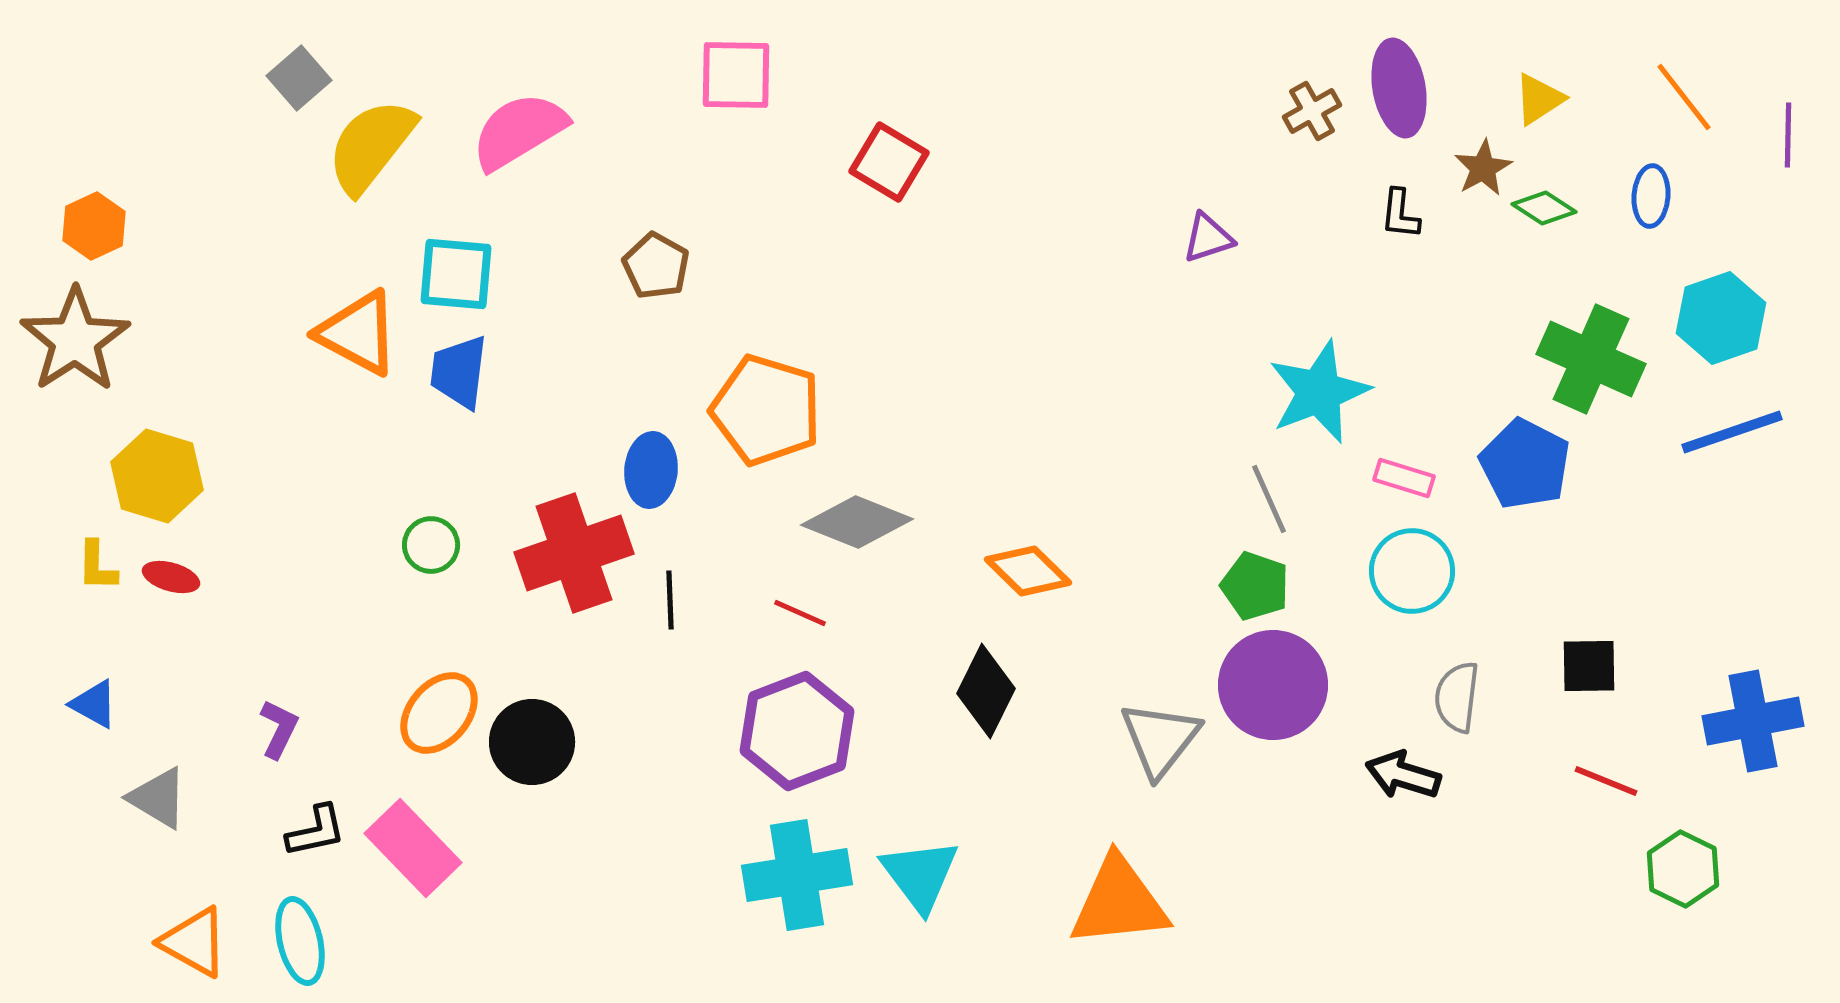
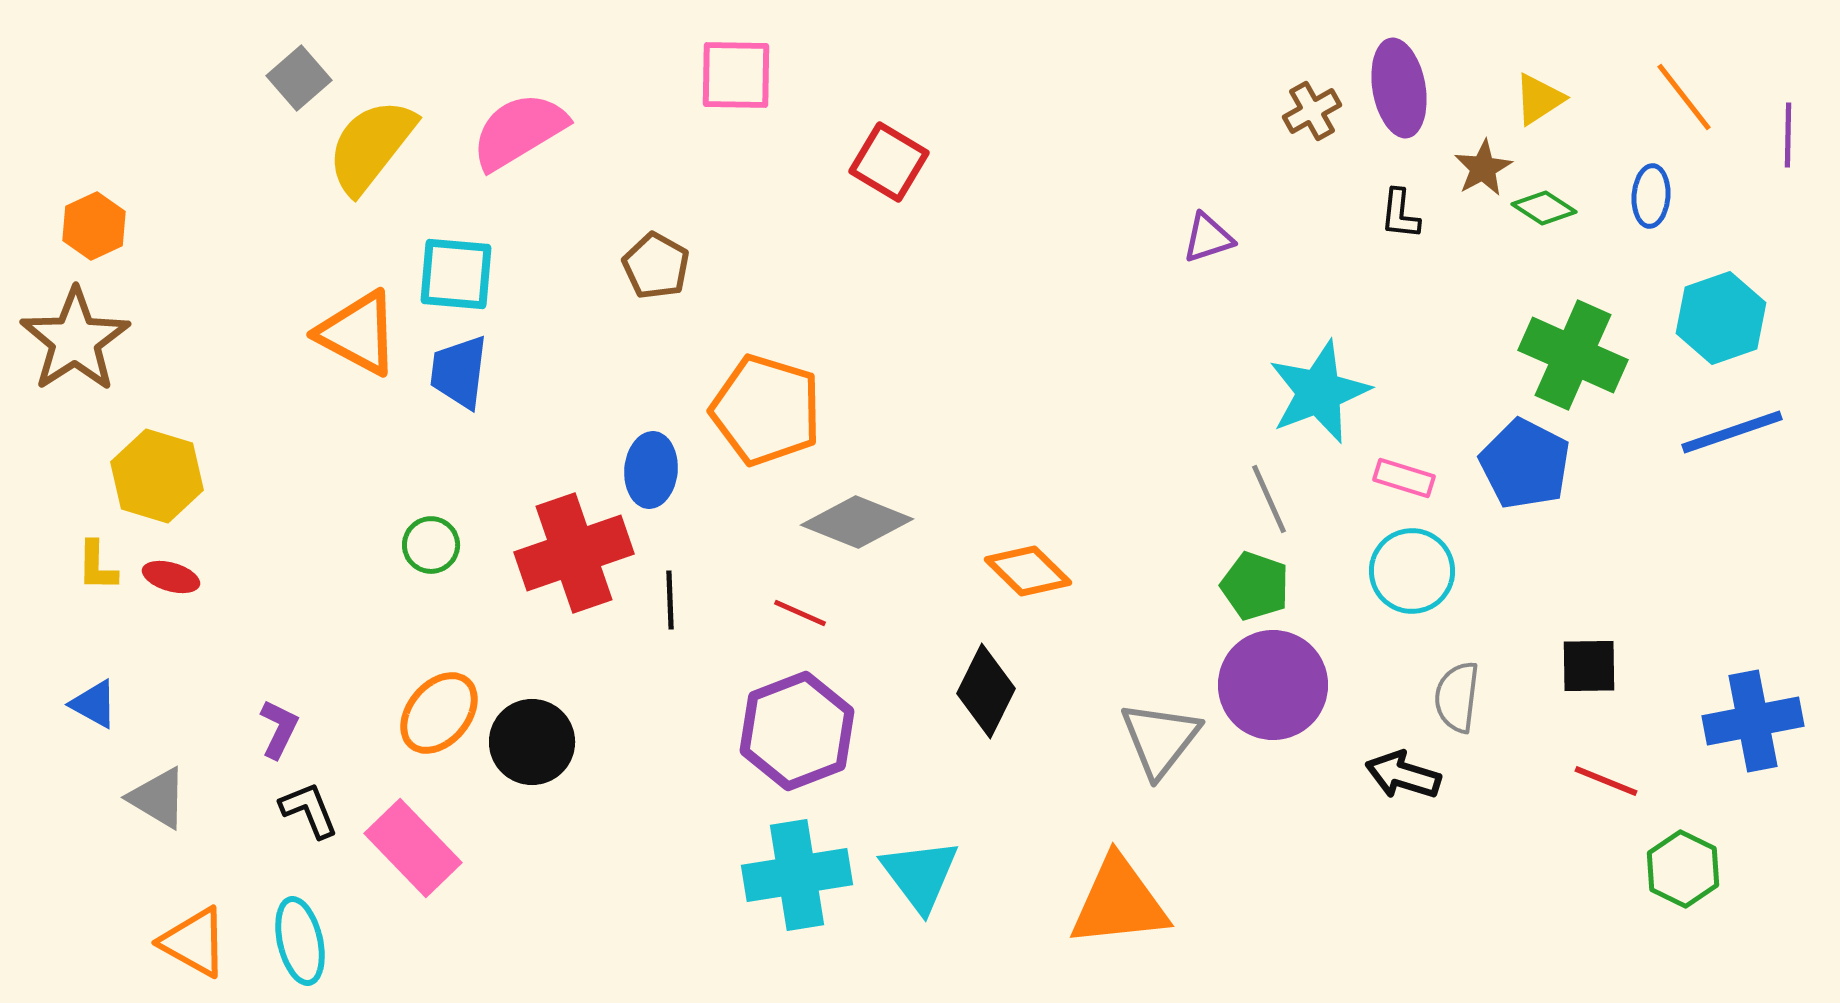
green cross at (1591, 359): moved 18 px left, 4 px up
black L-shape at (316, 831): moved 7 px left, 21 px up; rotated 100 degrees counterclockwise
